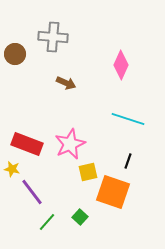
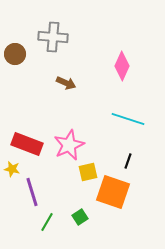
pink diamond: moved 1 px right, 1 px down
pink star: moved 1 px left, 1 px down
purple line: rotated 20 degrees clockwise
green square: rotated 14 degrees clockwise
green line: rotated 12 degrees counterclockwise
